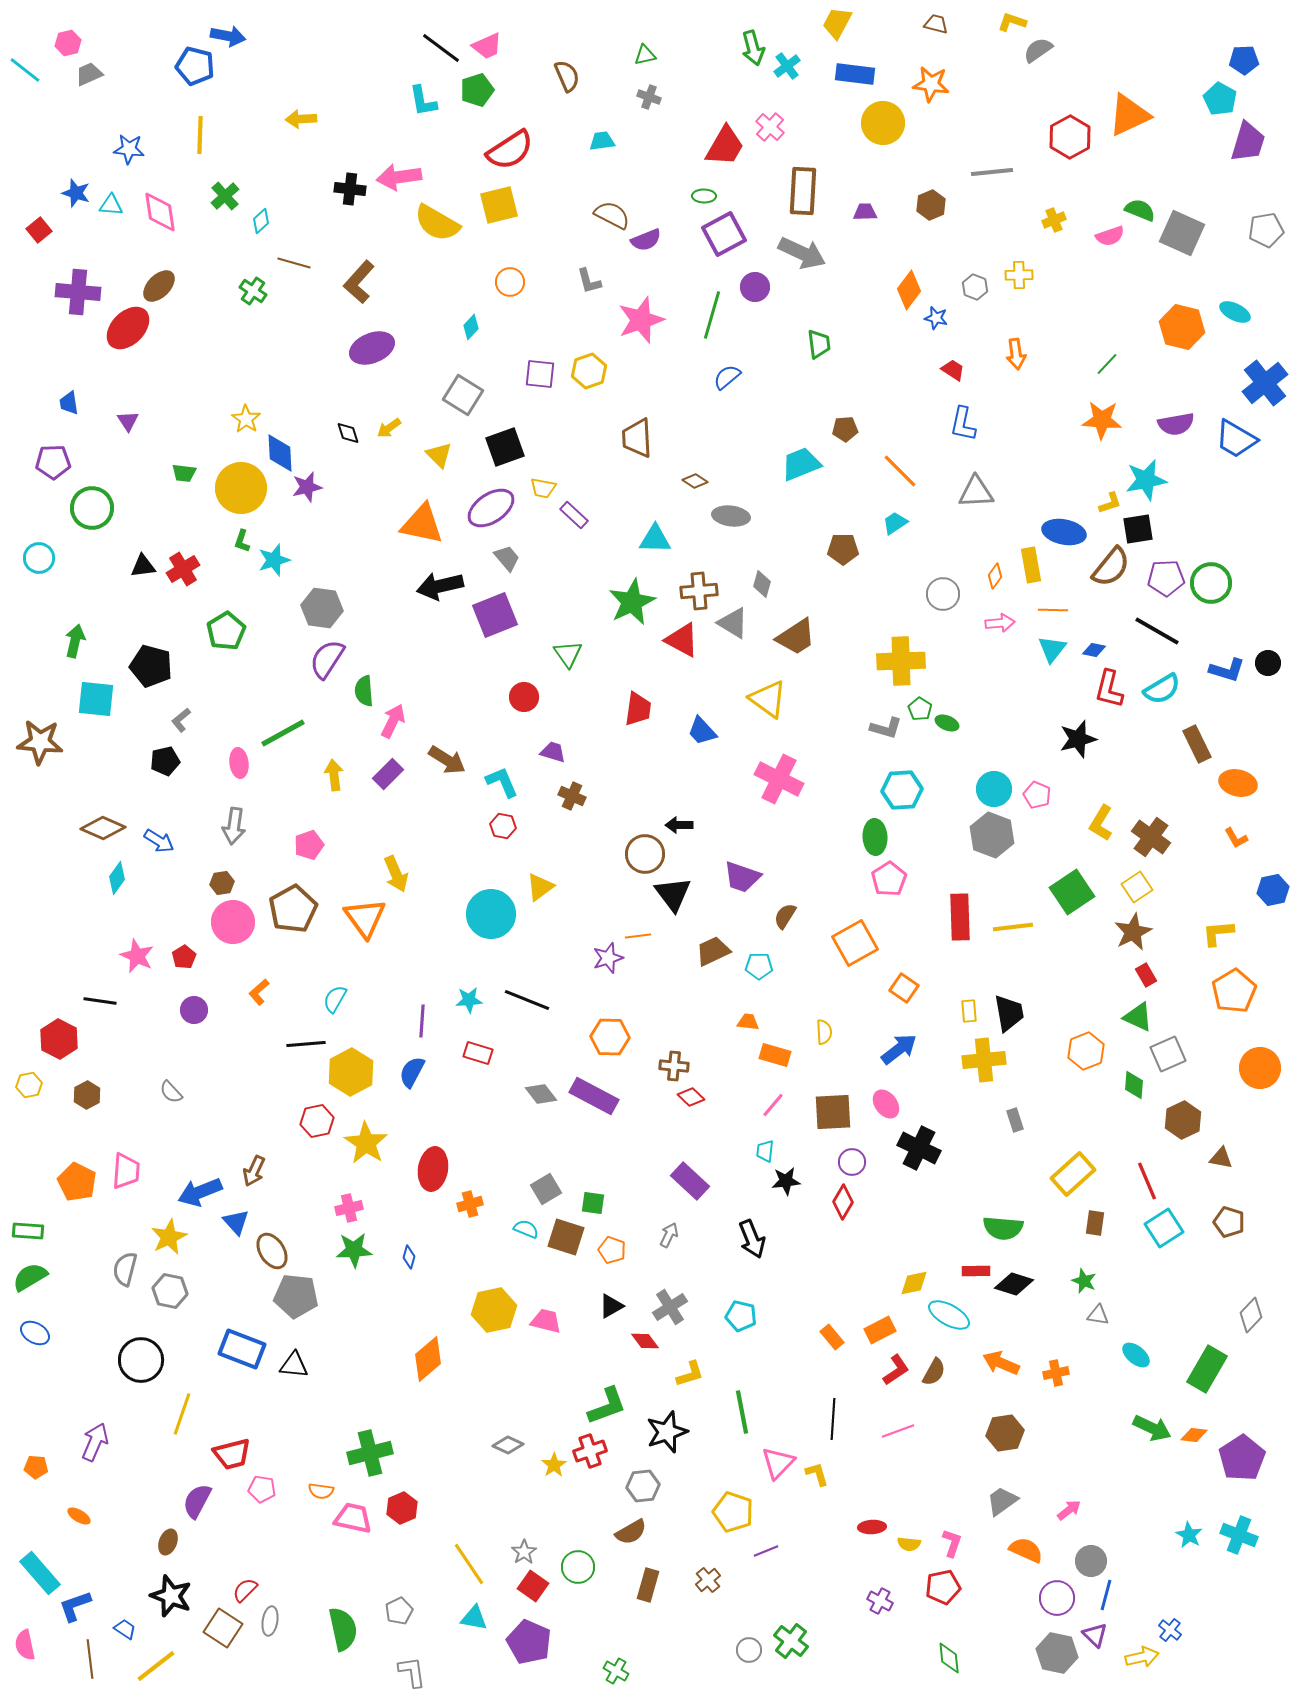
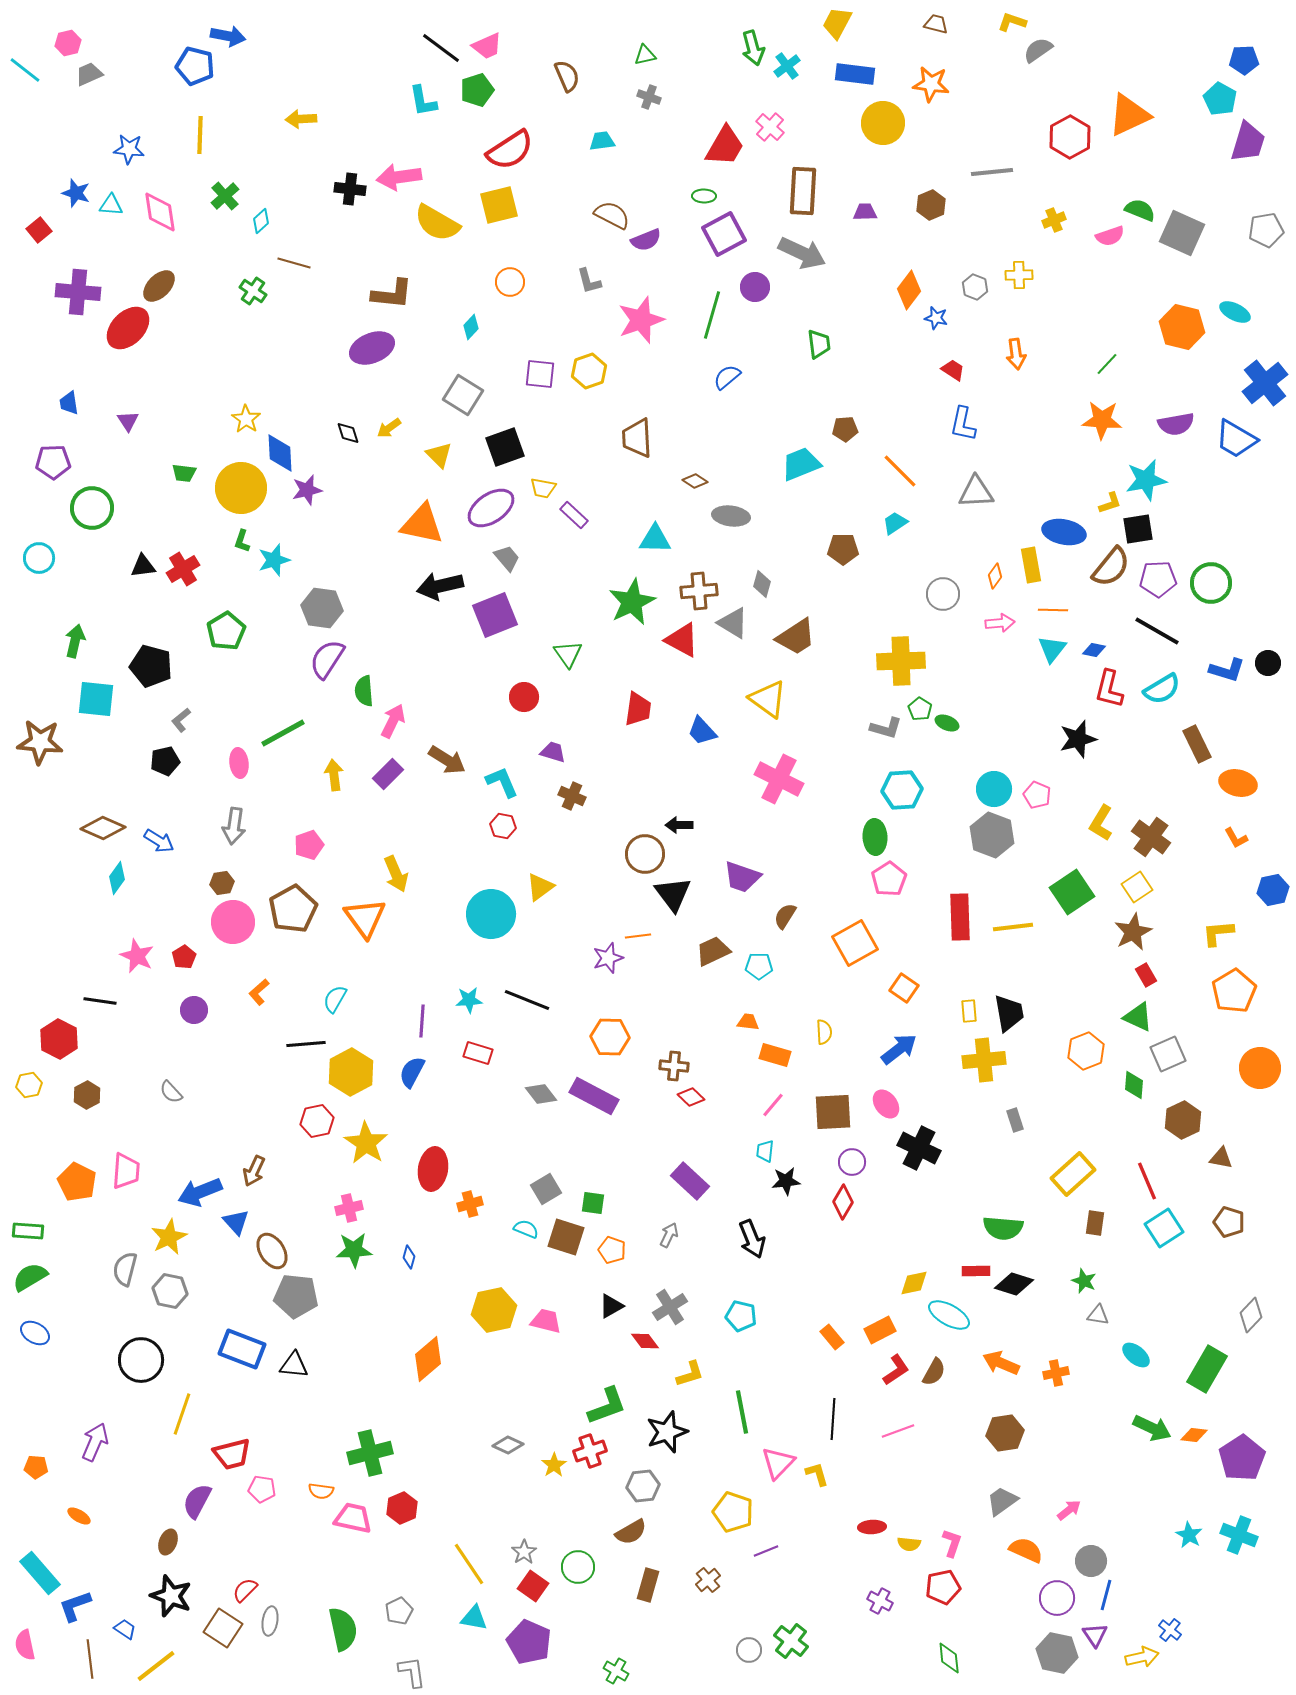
brown L-shape at (359, 282): moved 33 px right, 12 px down; rotated 126 degrees counterclockwise
purple star at (307, 487): moved 3 px down
purple pentagon at (1166, 578): moved 8 px left, 1 px down
purple triangle at (1095, 1635): rotated 12 degrees clockwise
